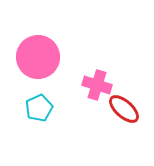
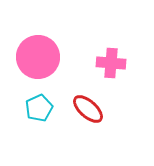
pink cross: moved 14 px right, 22 px up; rotated 12 degrees counterclockwise
red ellipse: moved 36 px left
